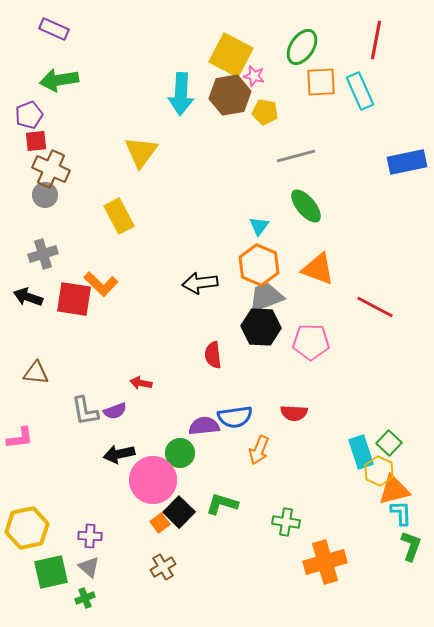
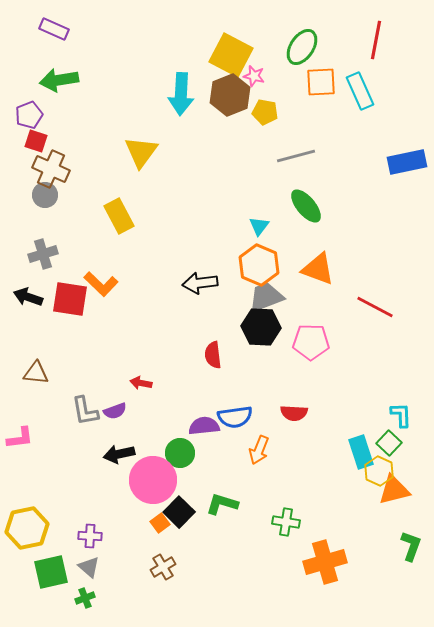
brown hexagon at (230, 95): rotated 12 degrees counterclockwise
red square at (36, 141): rotated 25 degrees clockwise
red square at (74, 299): moved 4 px left
cyan L-shape at (401, 513): moved 98 px up
